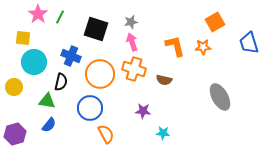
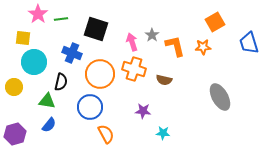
green line: moved 1 px right, 2 px down; rotated 56 degrees clockwise
gray star: moved 21 px right, 13 px down; rotated 24 degrees counterclockwise
blue cross: moved 1 px right, 3 px up
blue circle: moved 1 px up
